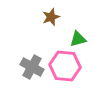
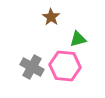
brown star: rotated 18 degrees counterclockwise
